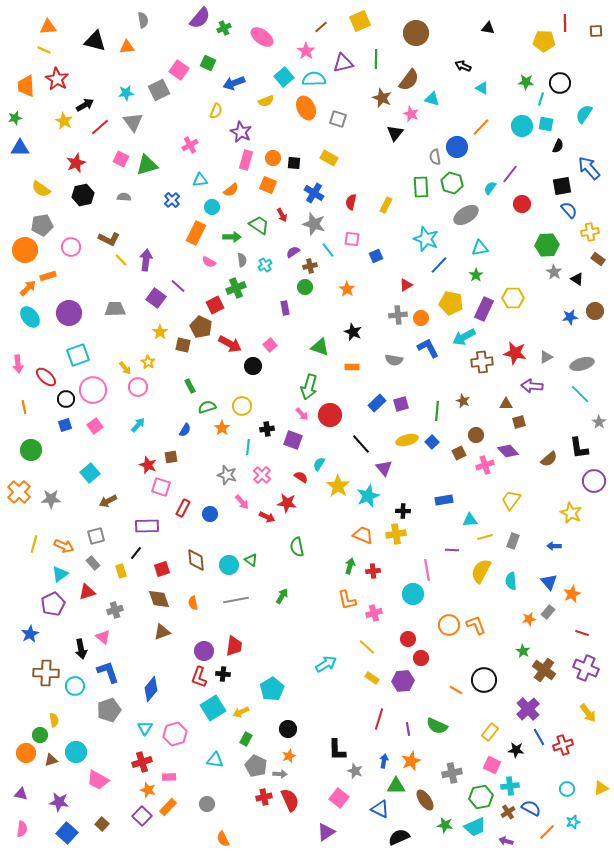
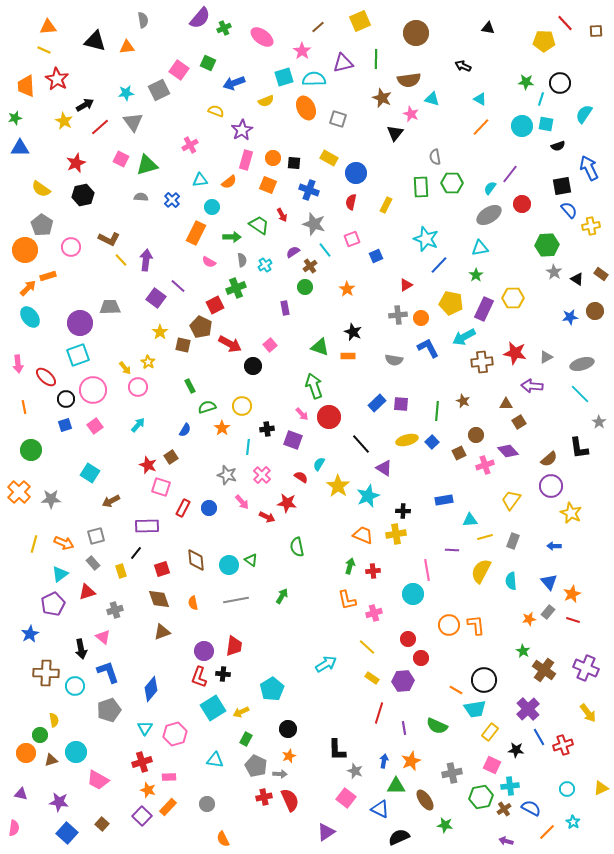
red line at (565, 23): rotated 42 degrees counterclockwise
brown line at (321, 27): moved 3 px left
pink star at (306, 51): moved 4 px left
cyan square at (284, 77): rotated 24 degrees clockwise
brown semicircle at (409, 80): rotated 45 degrees clockwise
cyan triangle at (482, 88): moved 2 px left, 11 px down
yellow semicircle at (216, 111): rotated 91 degrees counterclockwise
purple star at (241, 132): moved 1 px right, 2 px up; rotated 15 degrees clockwise
black semicircle at (558, 146): rotated 48 degrees clockwise
blue circle at (457, 147): moved 101 px left, 26 px down
blue arrow at (589, 168): rotated 15 degrees clockwise
green hexagon at (452, 183): rotated 15 degrees counterclockwise
orange semicircle at (231, 190): moved 2 px left, 8 px up
blue cross at (314, 193): moved 5 px left, 3 px up; rotated 12 degrees counterclockwise
gray semicircle at (124, 197): moved 17 px right
gray ellipse at (466, 215): moved 23 px right
gray pentagon at (42, 225): rotated 30 degrees counterclockwise
yellow cross at (590, 232): moved 1 px right, 6 px up
pink square at (352, 239): rotated 28 degrees counterclockwise
cyan line at (328, 250): moved 3 px left
brown rectangle at (598, 259): moved 3 px right, 15 px down
brown cross at (310, 266): rotated 24 degrees counterclockwise
gray trapezoid at (115, 309): moved 5 px left, 2 px up
purple circle at (69, 313): moved 11 px right, 10 px down
orange rectangle at (352, 367): moved 4 px left, 11 px up
green arrow at (309, 387): moved 5 px right, 1 px up; rotated 145 degrees clockwise
purple square at (401, 404): rotated 21 degrees clockwise
red circle at (330, 415): moved 1 px left, 2 px down
brown square at (519, 422): rotated 16 degrees counterclockwise
brown square at (171, 457): rotated 24 degrees counterclockwise
purple triangle at (384, 468): rotated 18 degrees counterclockwise
cyan square at (90, 473): rotated 18 degrees counterclockwise
purple circle at (594, 481): moved 43 px left, 5 px down
brown arrow at (108, 501): moved 3 px right
blue circle at (210, 514): moved 1 px left, 6 px up
orange arrow at (64, 546): moved 3 px up
orange L-shape at (476, 625): rotated 15 degrees clockwise
red line at (582, 633): moved 9 px left, 13 px up
red line at (379, 719): moved 6 px up
purple line at (408, 729): moved 4 px left, 1 px up
pink square at (339, 798): moved 7 px right
brown cross at (508, 812): moved 4 px left, 3 px up
cyan star at (573, 822): rotated 24 degrees counterclockwise
cyan trapezoid at (475, 827): moved 118 px up; rotated 15 degrees clockwise
pink semicircle at (22, 829): moved 8 px left, 1 px up
